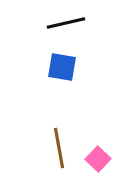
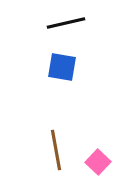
brown line: moved 3 px left, 2 px down
pink square: moved 3 px down
